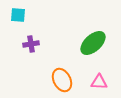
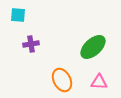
green ellipse: moved 4 px down
